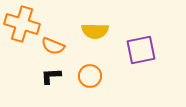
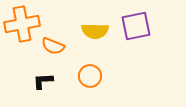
orange cross: rotated 28 degrees counterclockwise
purple square: moved 5 px left, 24 px up
black L-shape: moved 8 px left, 5 px down
